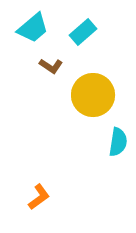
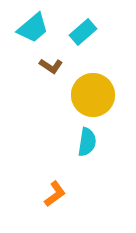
cyan semicircle: moved 31 px left
orange L-shape: moved 16 px right, 3 px up
